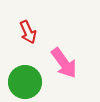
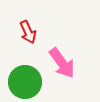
pink arrow: moved 2 px left
